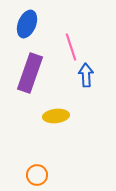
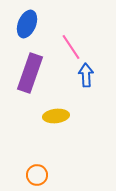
pink line: rotated 16 degrees counterclockwise
